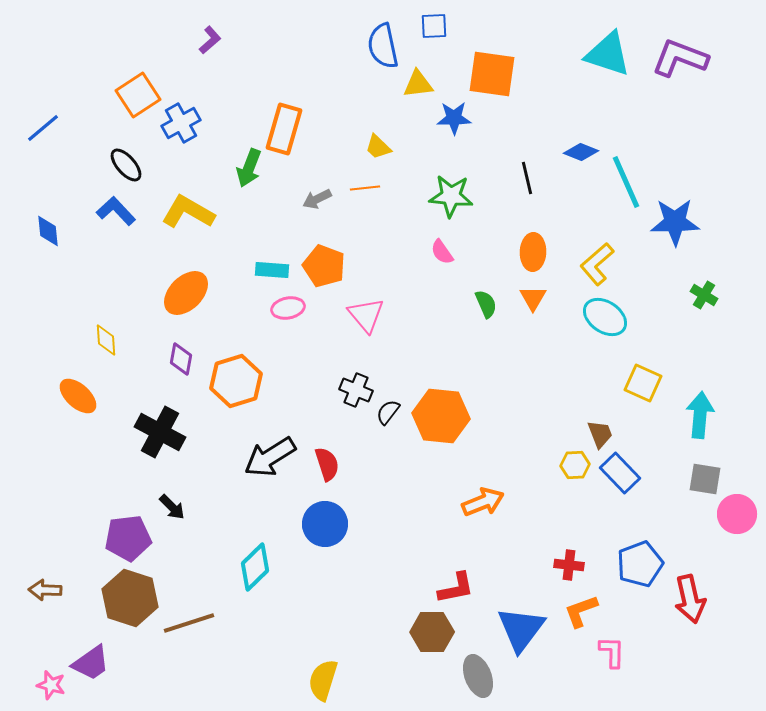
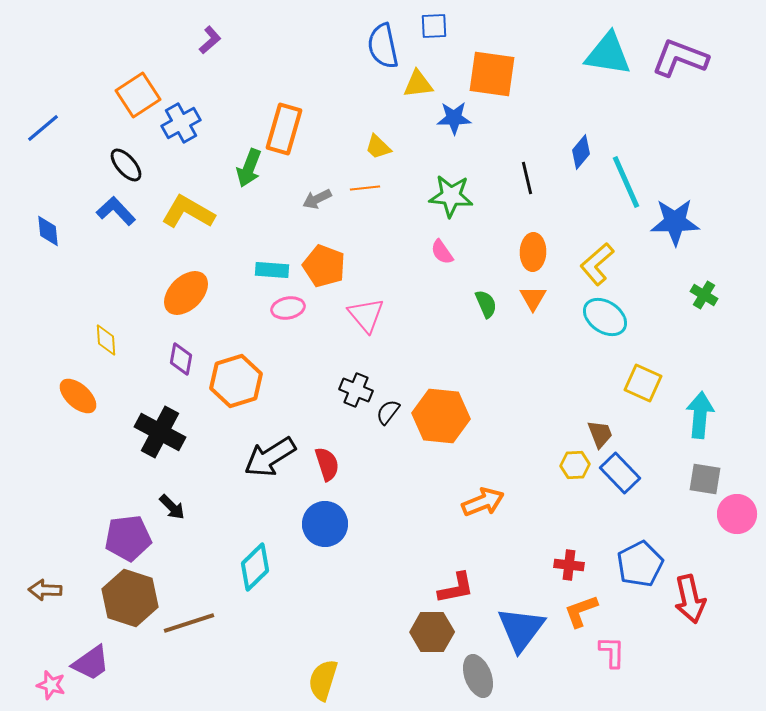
cyan triangle at (608, 54): rotated 9 degrees counterclockwise
blue diamond at (581, 152): rotated 72 degrees counterclockwise
blue pentagon at (640, 564): rotated 6 degrees counterclockwise
